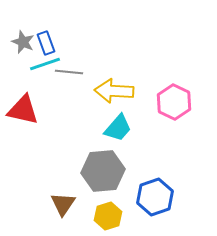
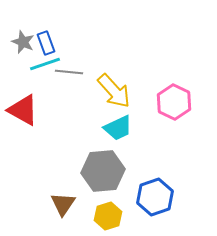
yellow arrow: rotated 135 degrees counterclockwise
red triangle: rotated 16 degrees clockwise
cyan trapezoid: rotated 24 degrees clockwise
